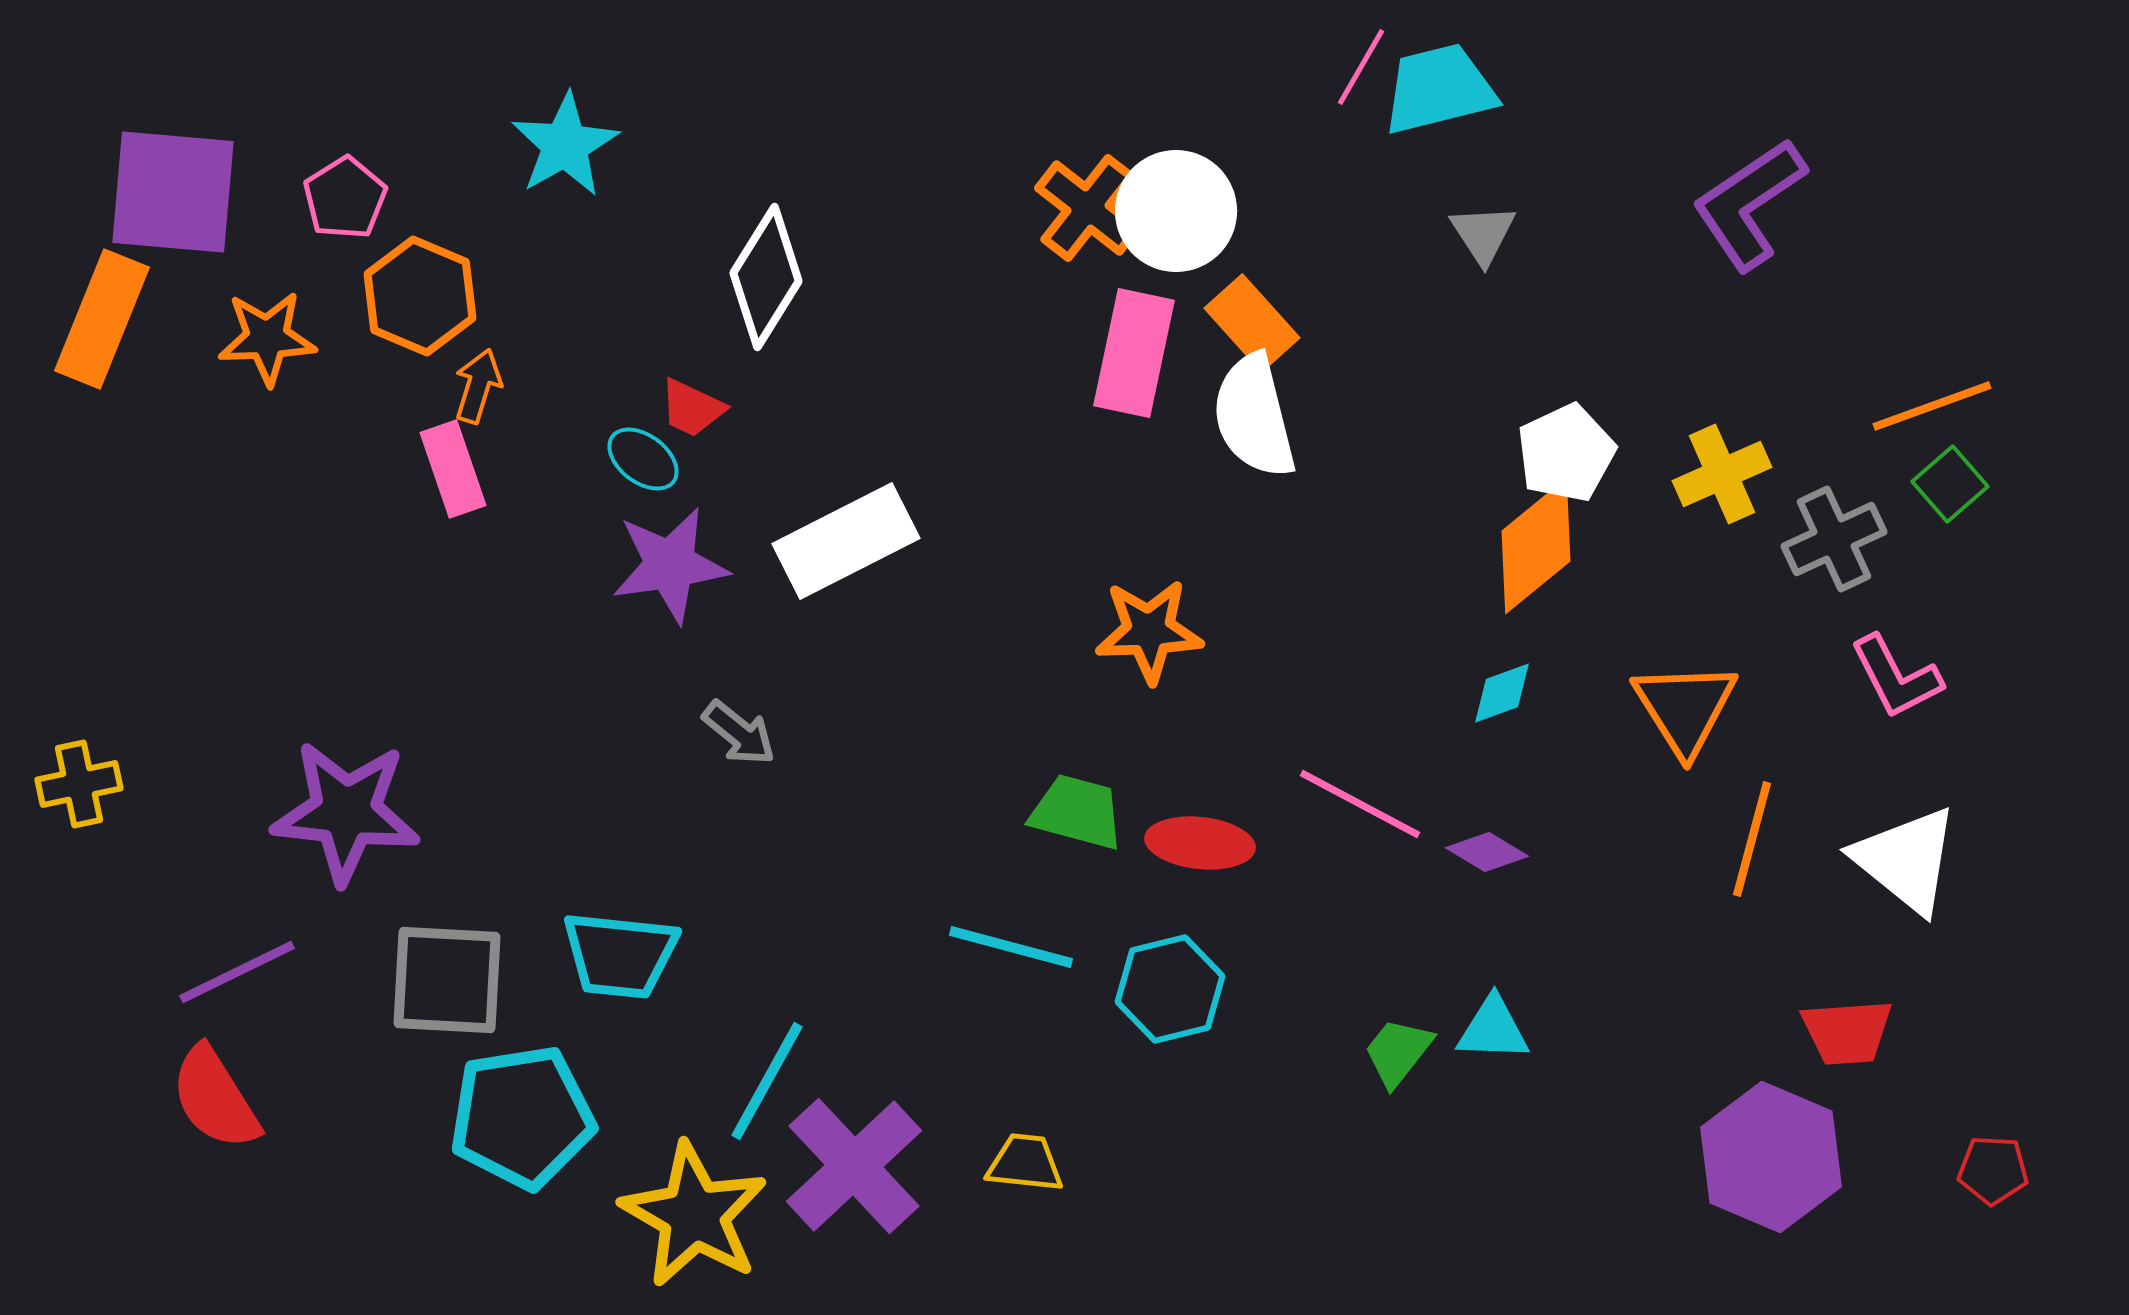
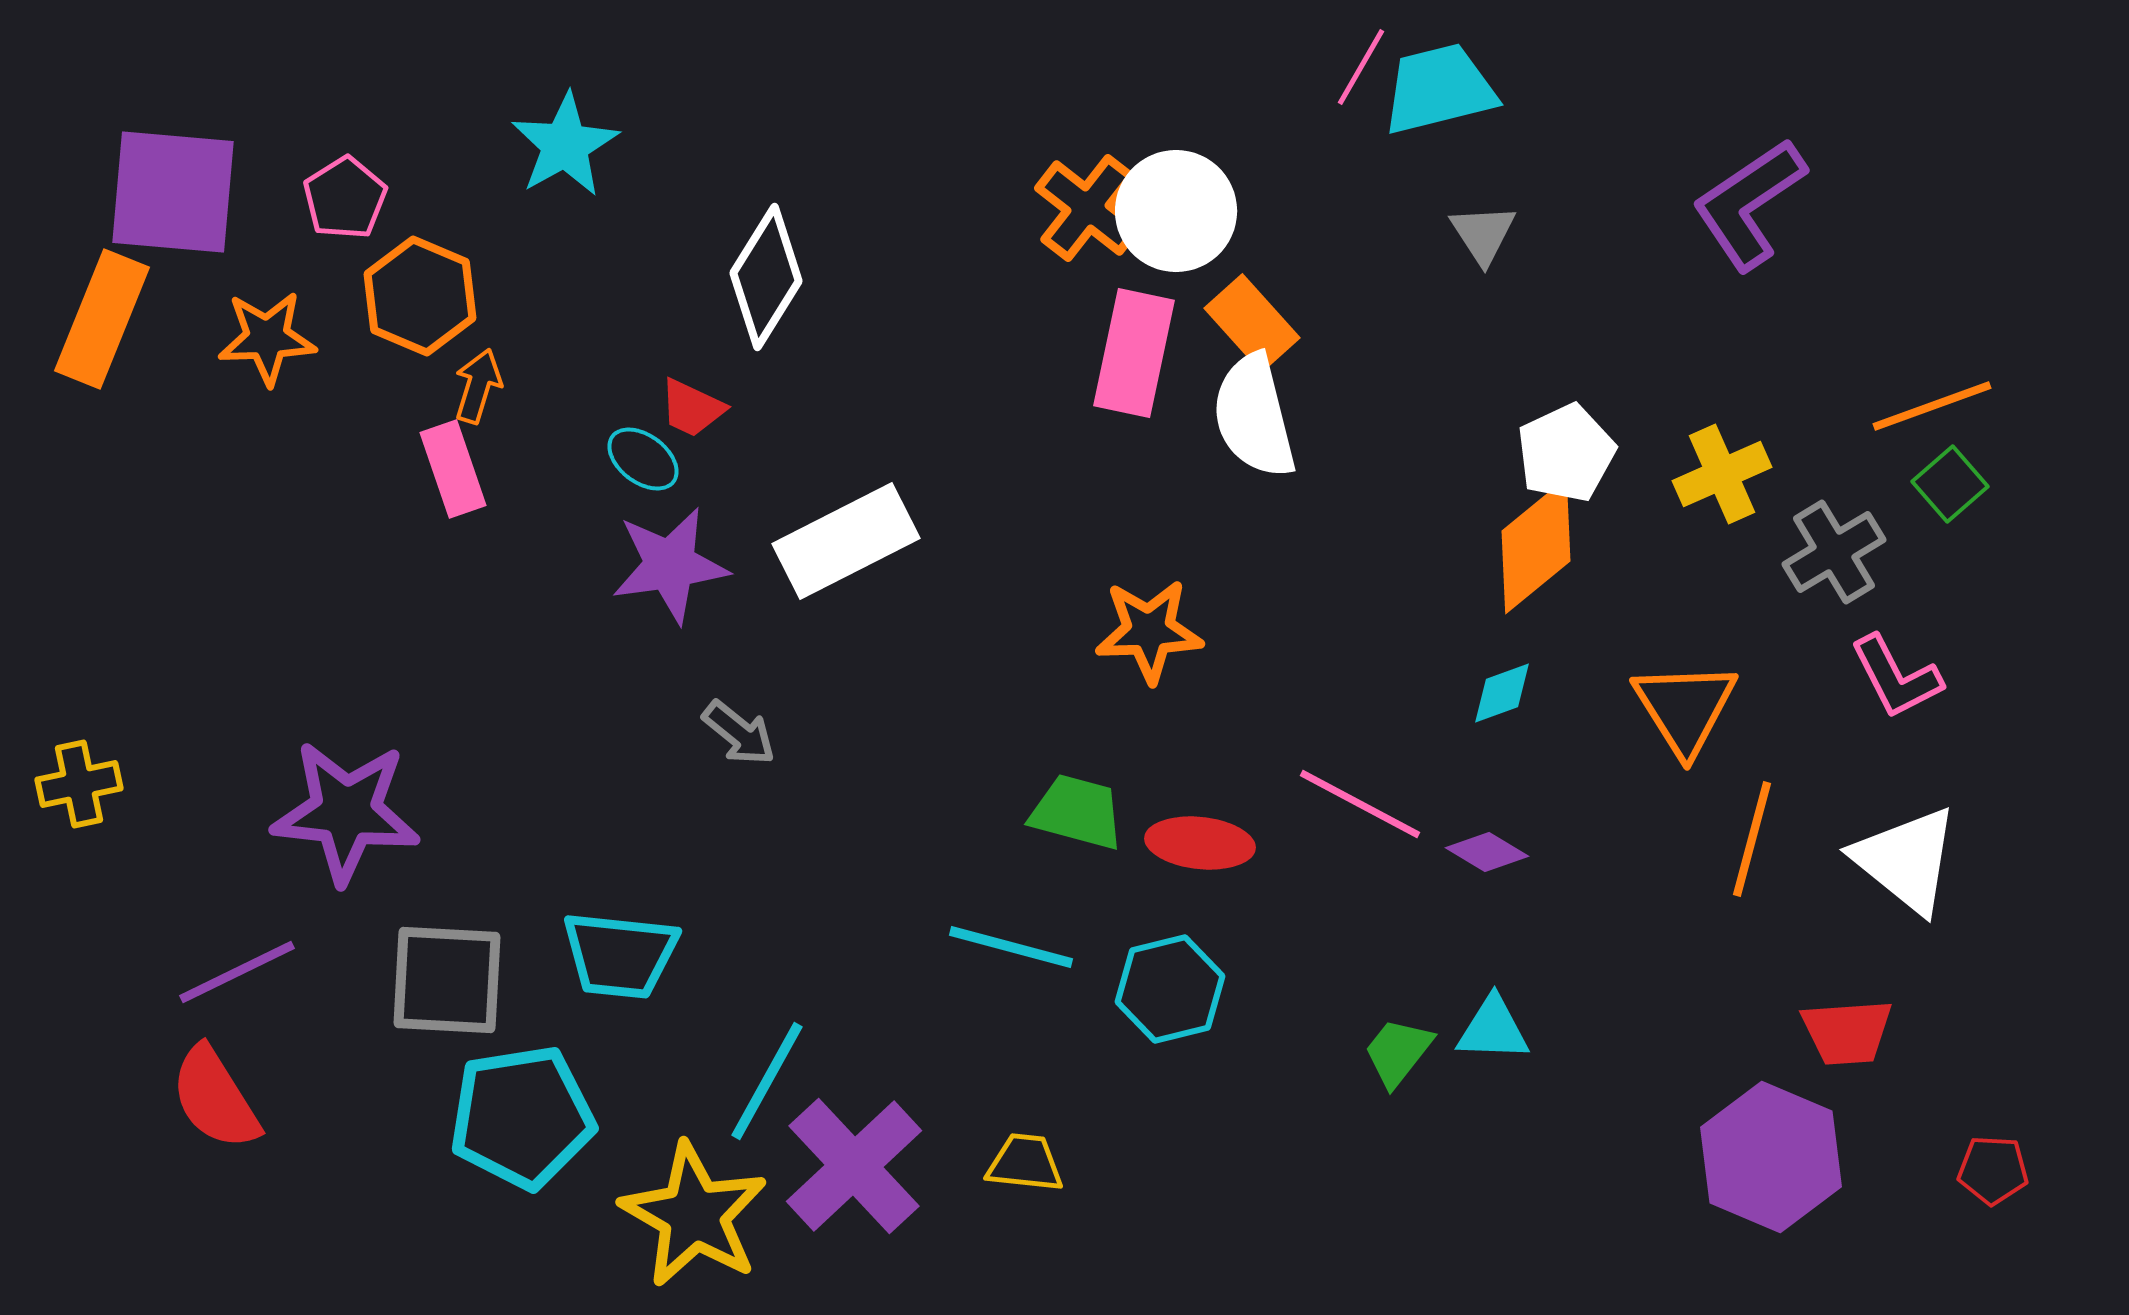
gray cross at (1834, 539): moved 13 px down; rotated 6 degrees counterclockwise
